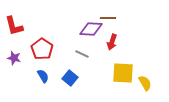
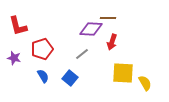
red L-shape: moved 4 px right
red pentagon: rotated 20 degrees clockwise
gray line: rotated 64 degrees counterclockwise
